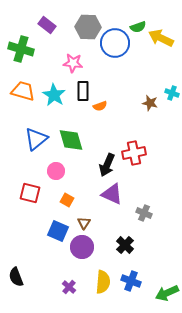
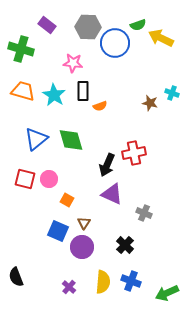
green semicircle: moved 2 px up
pink circle: moved 7 px left, 8 px down
red square: moved 5 px left, 14 px up
